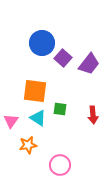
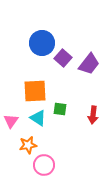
orange square: rotated 10 degrees counterclockwise
red arrow: rotated 12 degrees clockwise
pink circle: moved 16 px left
